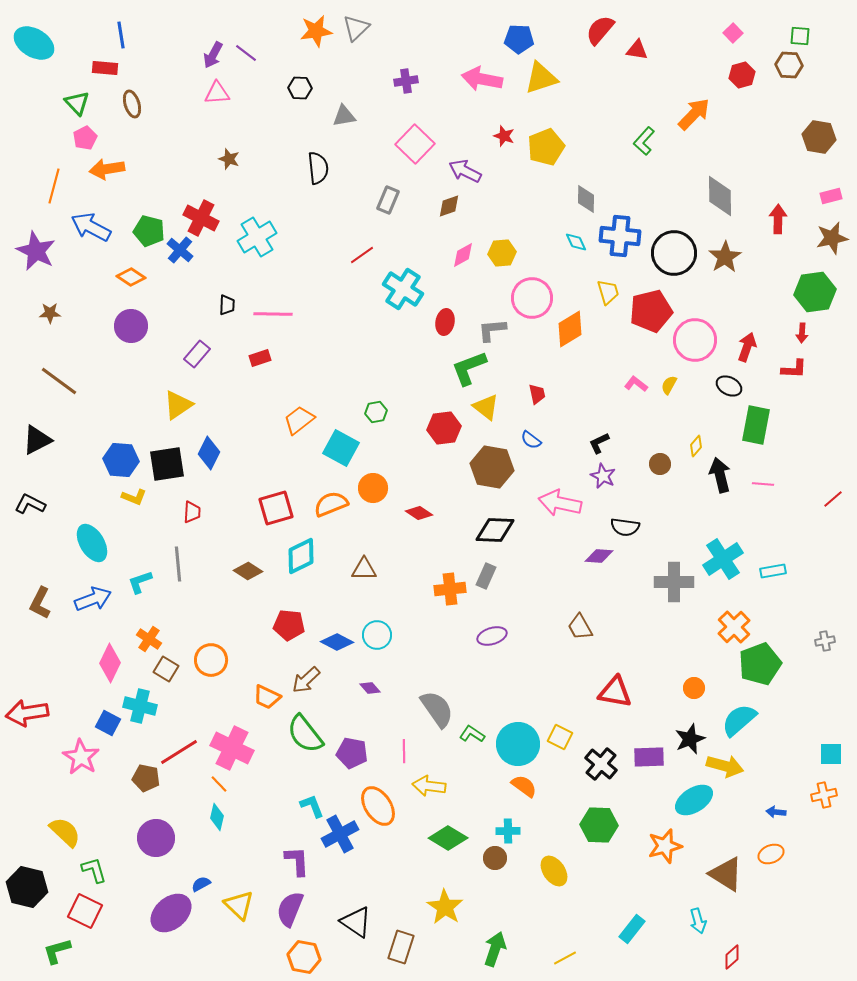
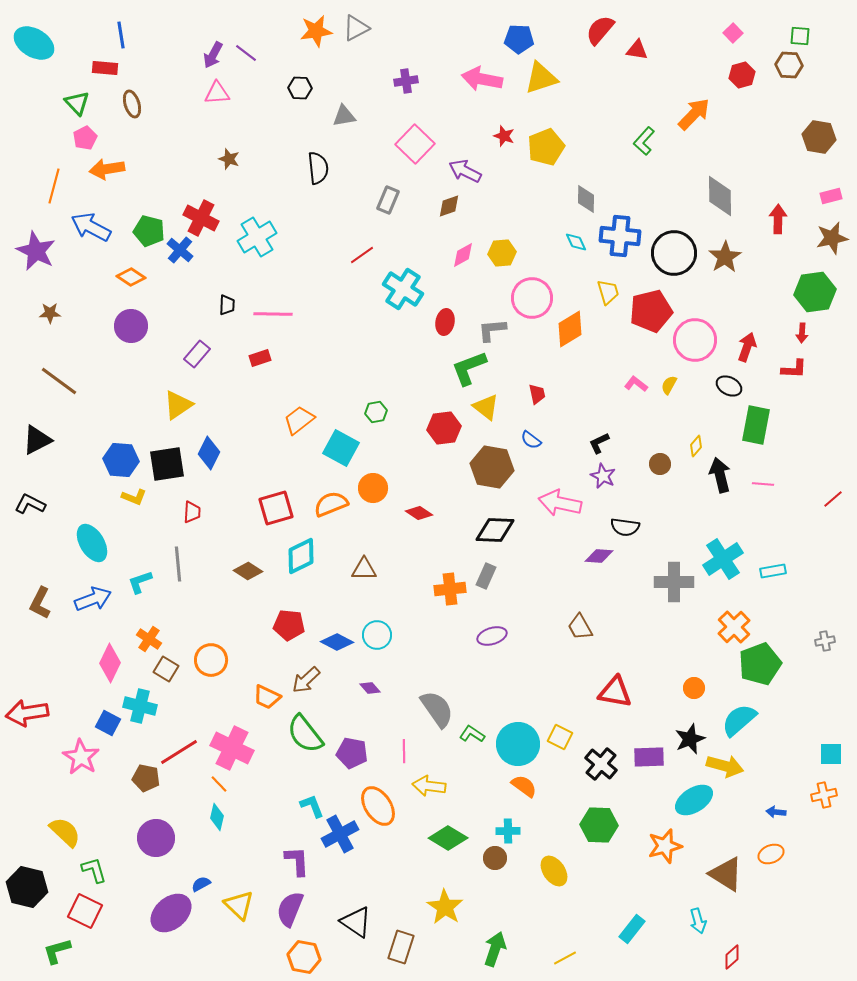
gray triangle at (356, 28): rotated 16 degrees clockwise
